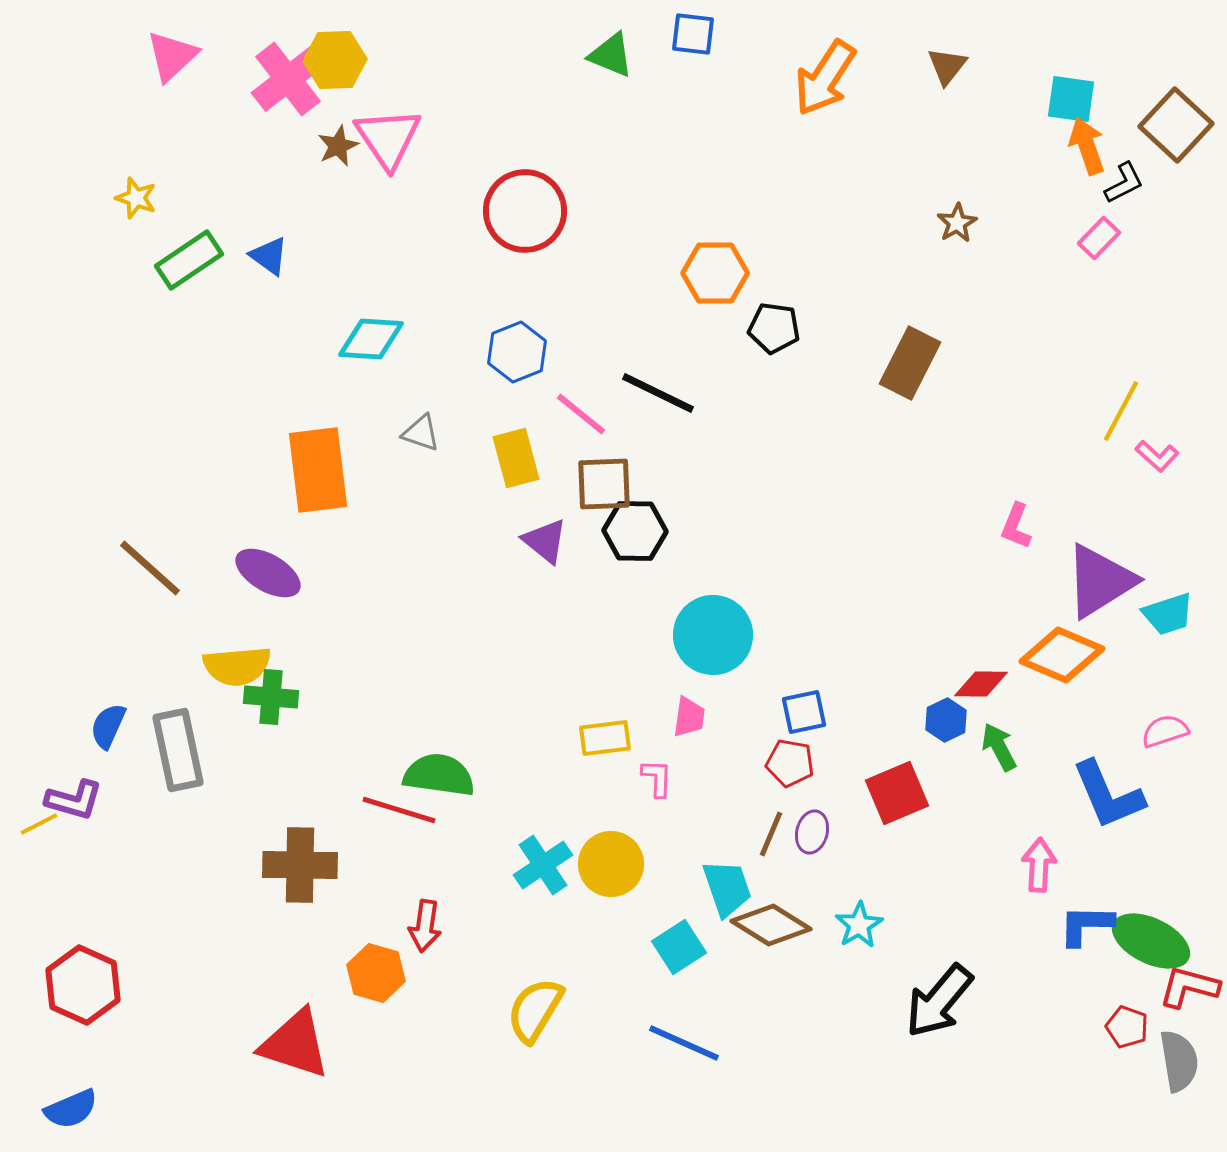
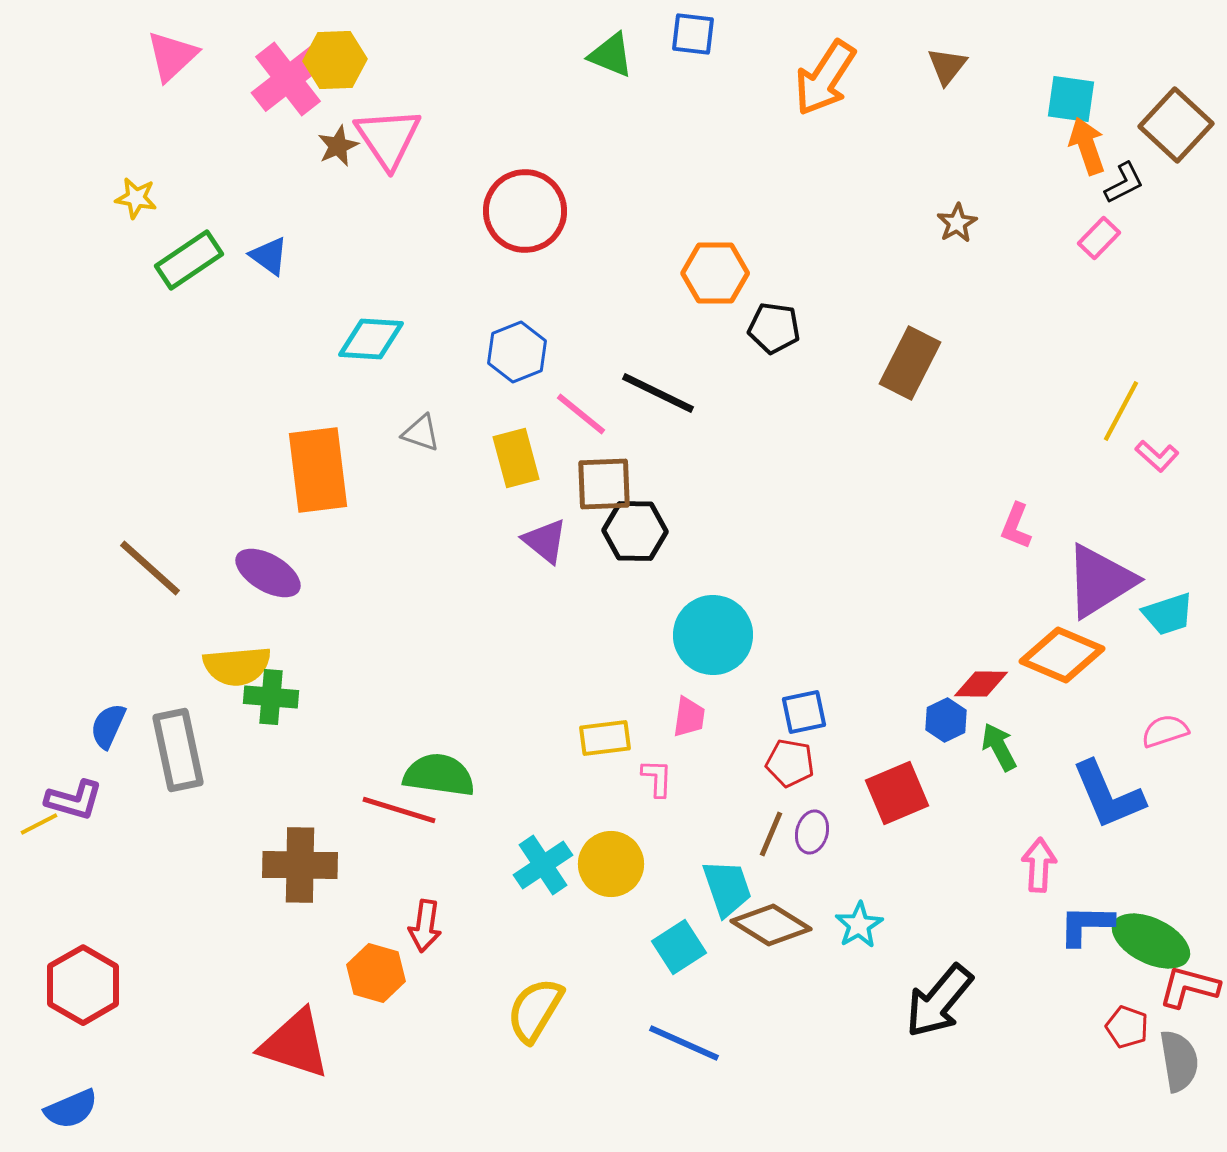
yellow star at (136, 198): rotated 9 degrees counterclockwise
red hexagon at (83, 985): rotated 6 degrees clockwise
